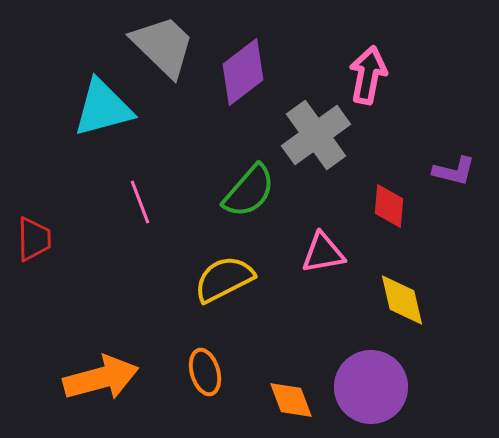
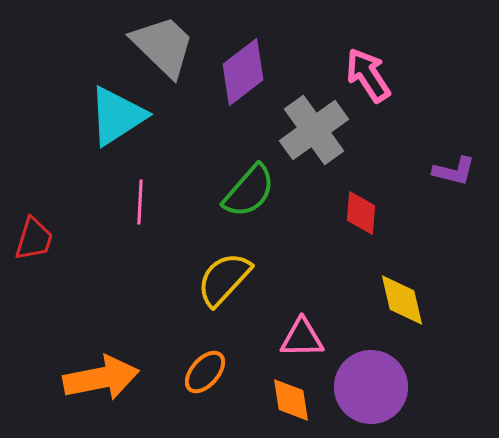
pink arrow: rotated 44 degrees counterclockwise
cyan triangle: moved 14 px right, 8 px down; rotated 18 degrees counterclockwise
gray cross: moved 2 px left, 5 px up
pink line: rotated 24 degrees clockwise
red diamond: moved 28 px left, 7 px down
red trapezoid: rotated 18 degrees clockwise
pink triangle: moved 21 px left, 85 px down; rotated 9 degrees clockwise
yellow semicircle: rotated 20 degrees counterclockwise
orange ellipse: rotated 57 degrees clockwise
orange arrow: rotated 4 degrees clockwise
orange diamond: rotated 12 degrees clockwise
